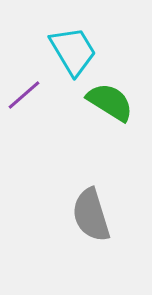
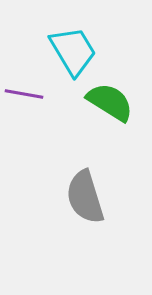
purple line: moved 1 px up; rotated 51 degrees clockwise
gray semicircle: moved 6 px left, 18 px up
